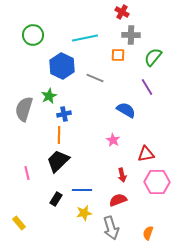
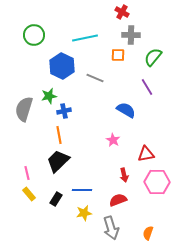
green circle: moved 1 px right
green star: rotated 14 degrees clockwise
blue cross: moved 3 px up
orange line: rotated 12 degrees counterclockwise
red arrow: moved 2 px right
yellow rectangle: moved 10 px right, 29 px up
